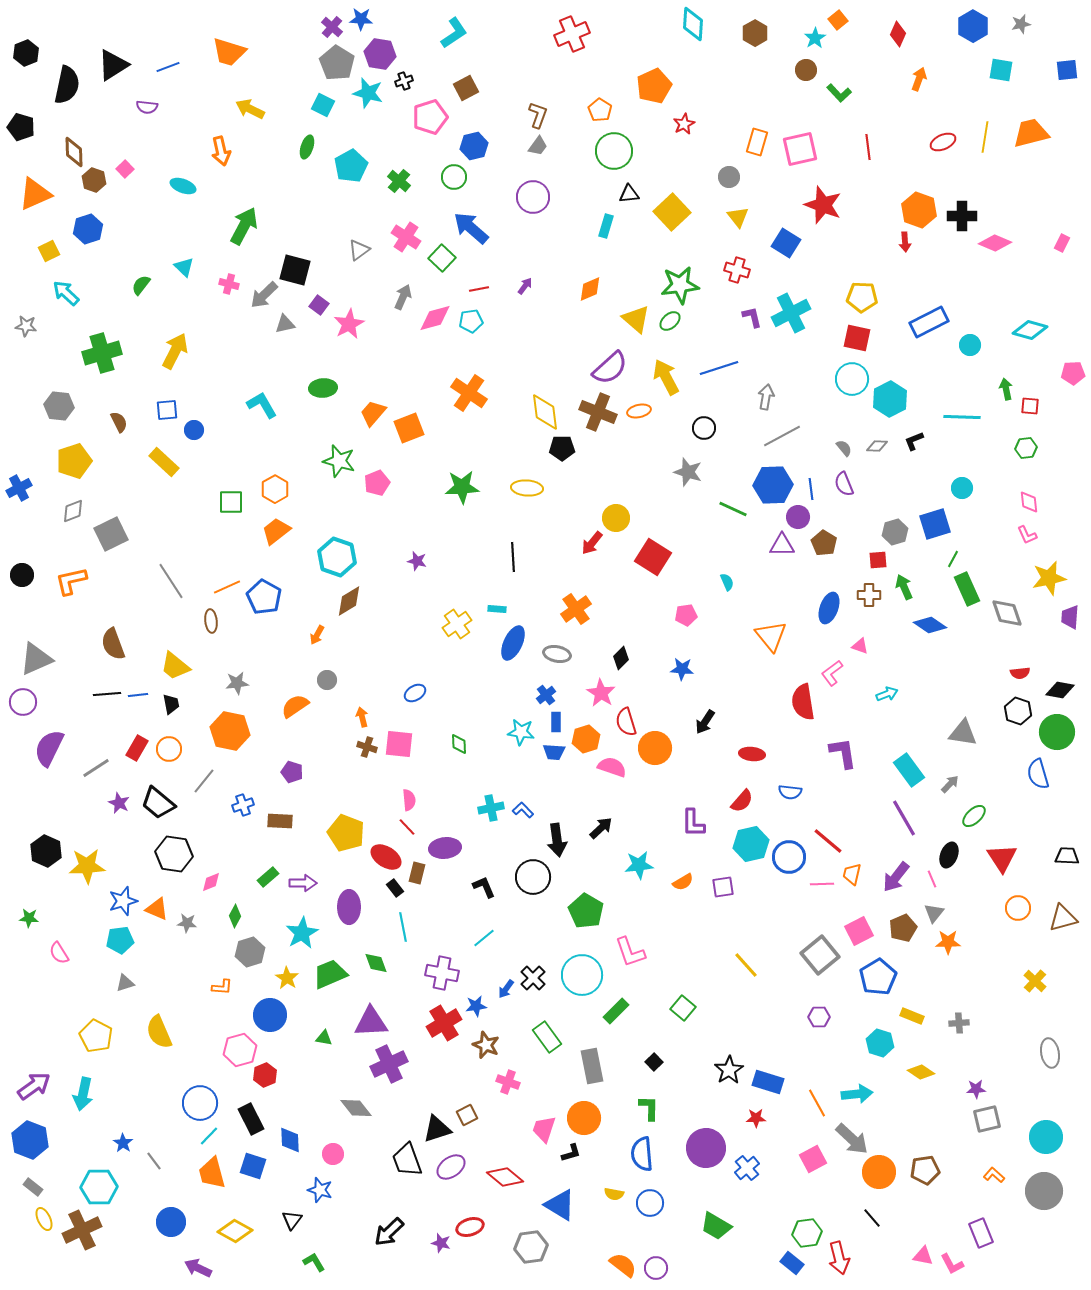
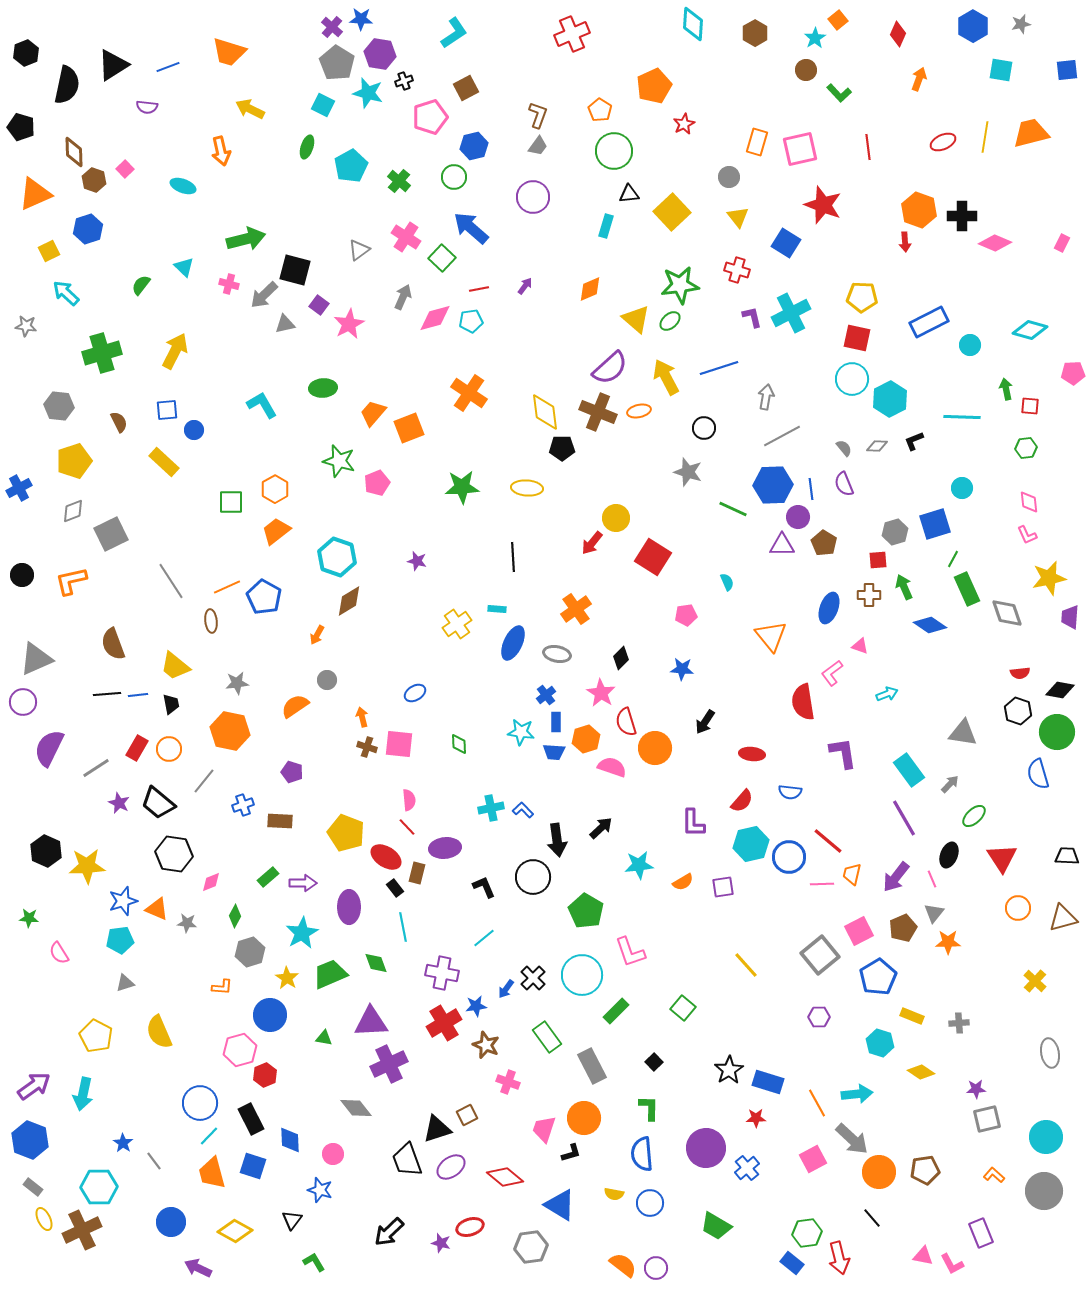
green arrow at (244, 226): moved 2 px right, 13 px down; rotated 48 degrees clockwise
gray rectangle at (592, 1066): rotated 16 degrees counterclockwise
